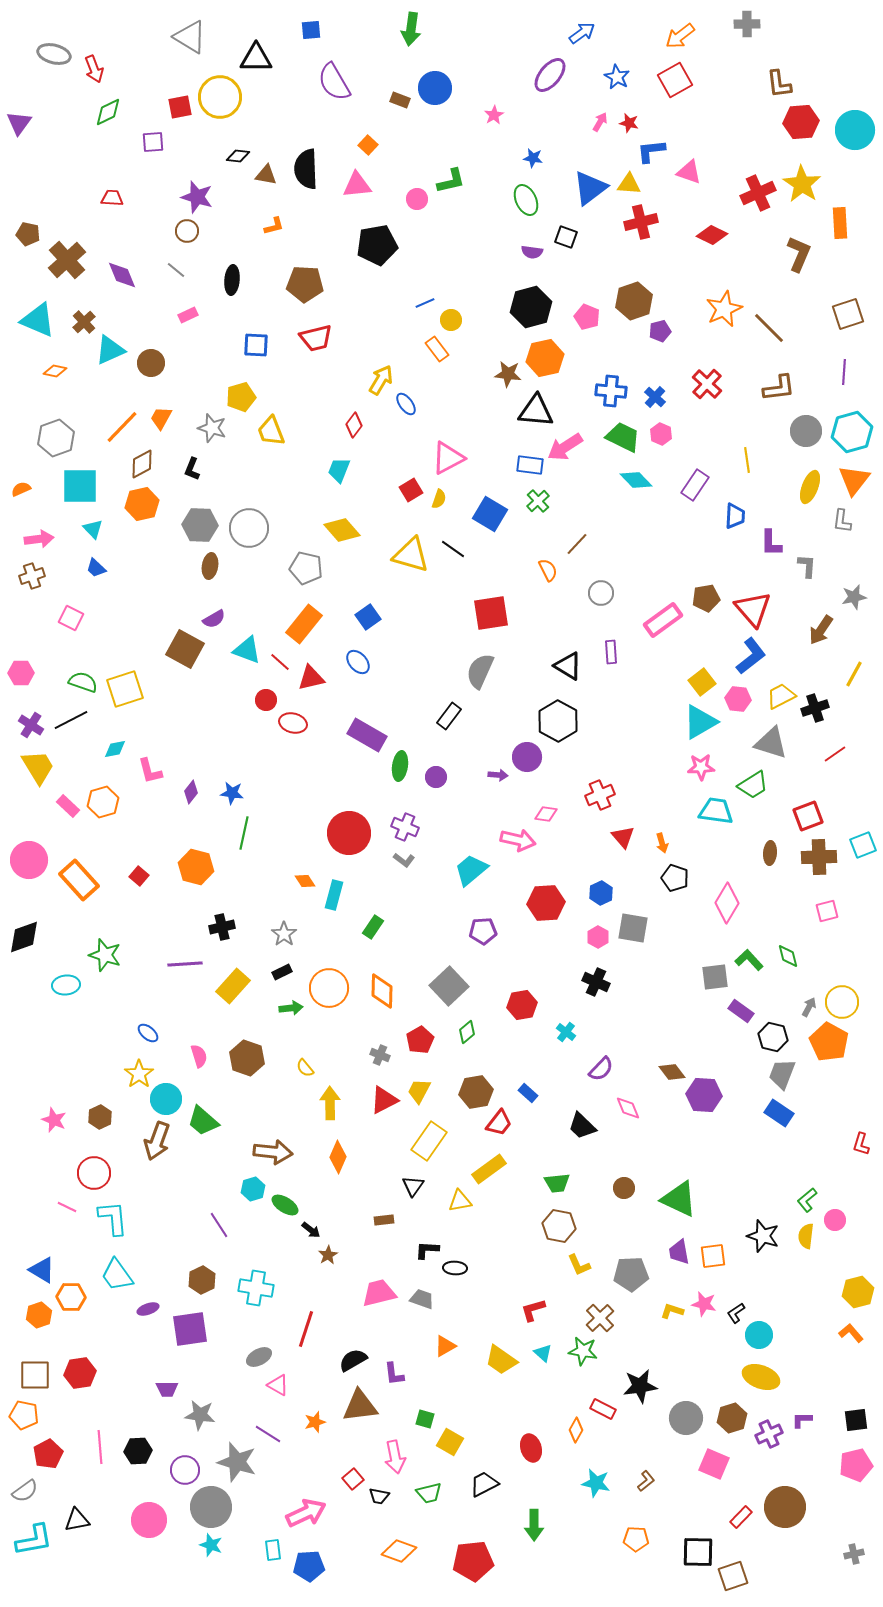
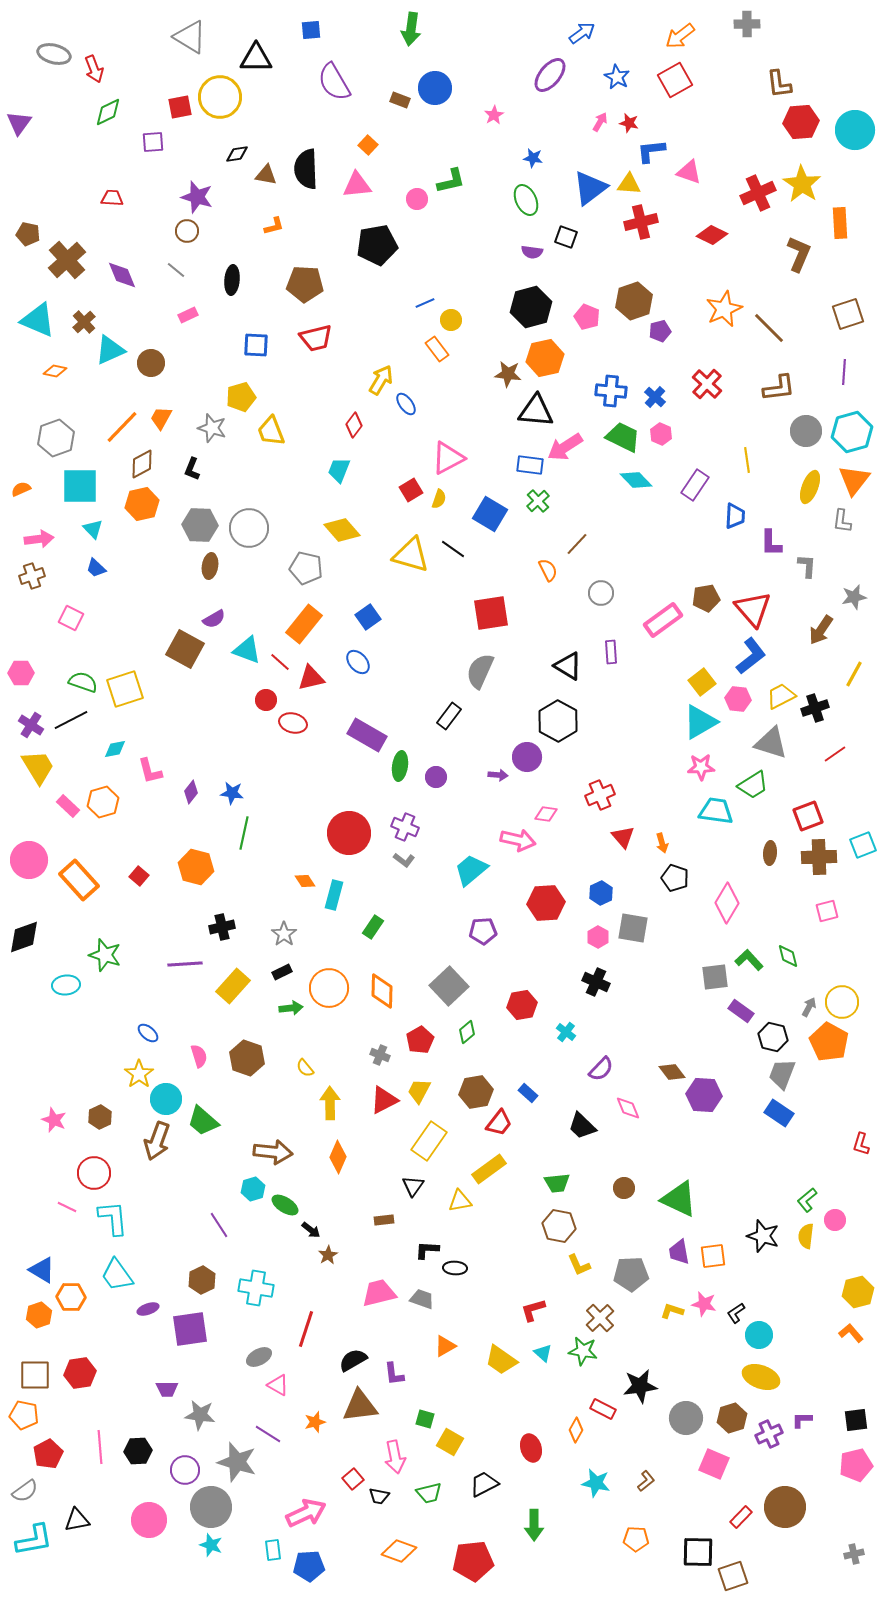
black diamond at (238, 156): moved 1 px left, 2 px up; rotated 15 degrees counterclockwise
